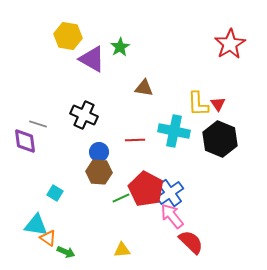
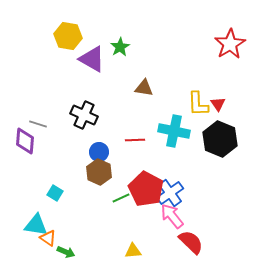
purple diamond: rotated 12 degrees clockwise
brown hexagon: rotated 20 degrees clockwise
yellow triangle: moved 11 px right, 1 px down
